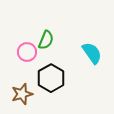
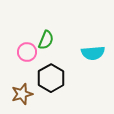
cyan semicircle: moved 1 px right; rotated 120 degrees clockwise
